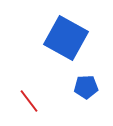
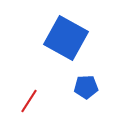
red line: rotated 70 degrees clockwise
